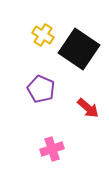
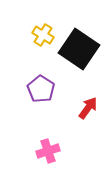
purple pentagon: rotated 8 degrees clockwise
red arrow: rotated 95 degrees counterclockwise
pink cross: moved 4 px left, 2 px down
